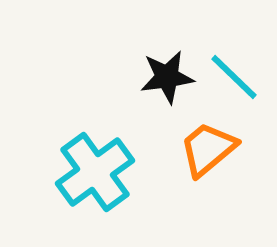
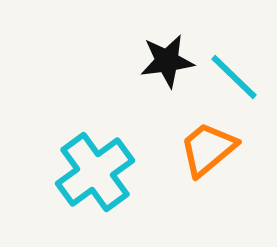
black star: moved 16 px up
